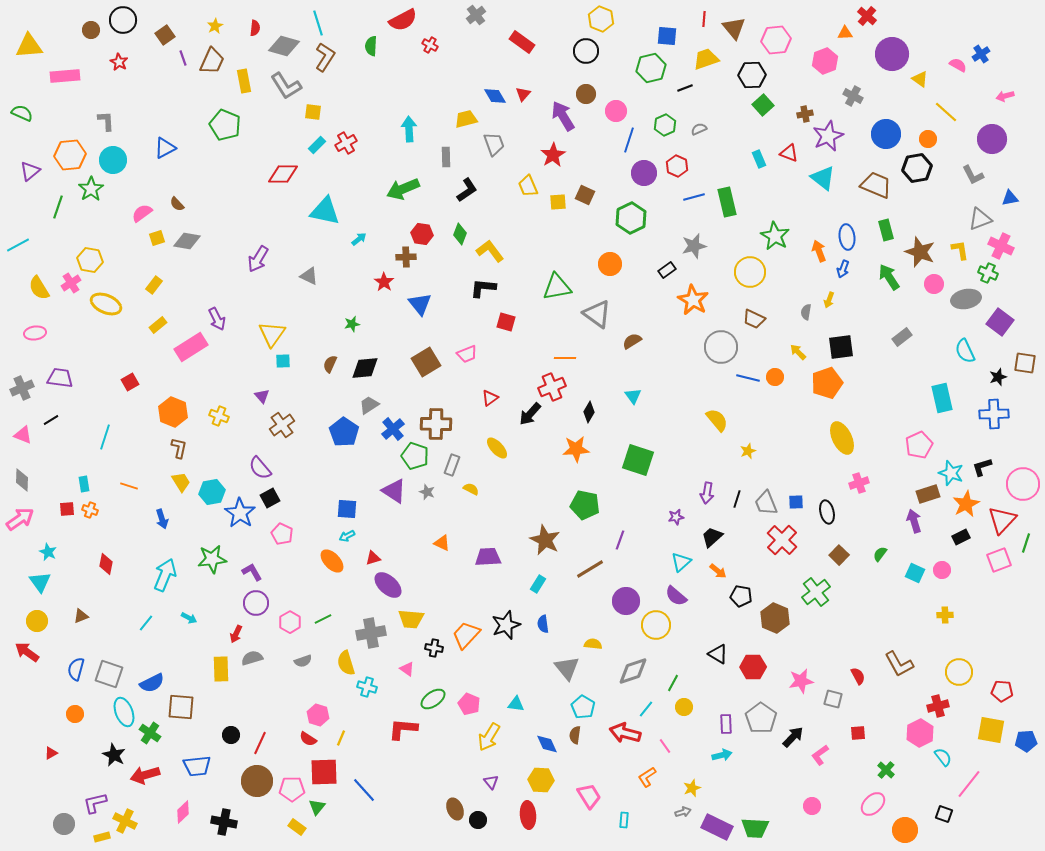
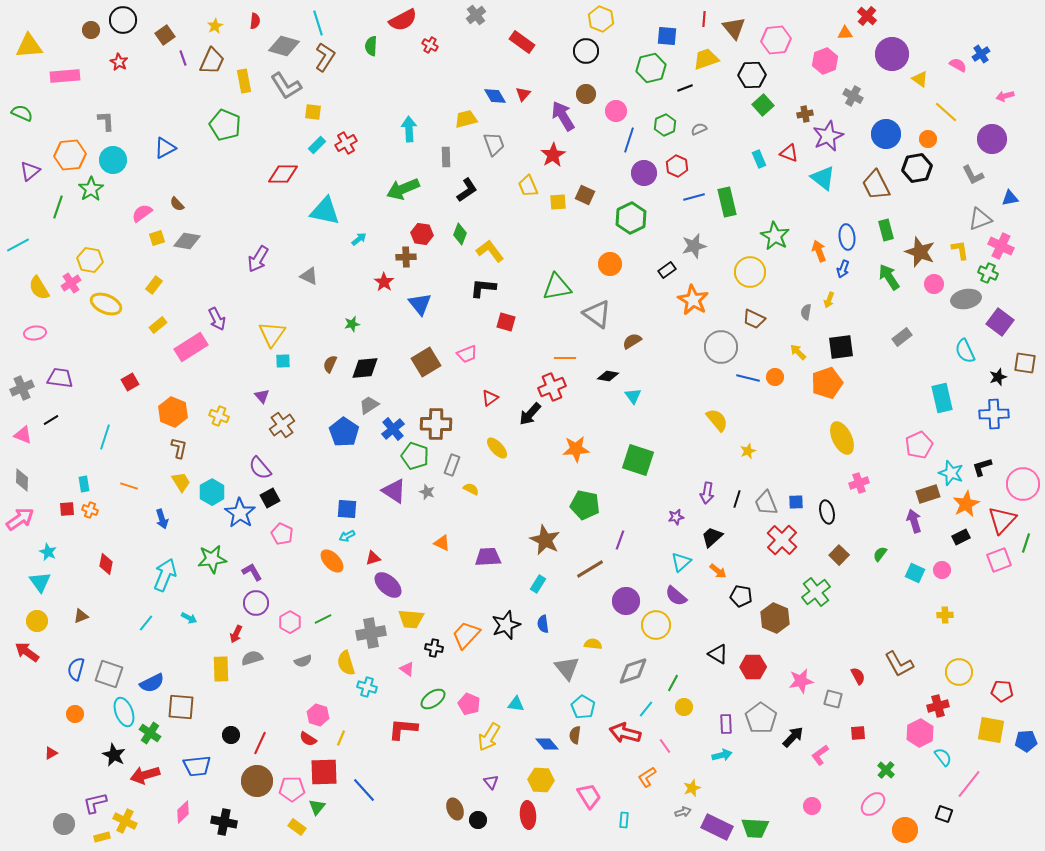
red semicircle at (255, 28): moved 7 px up
brown trapezoid at (876, 185): rotated 140 degrees counterclockwise
black diamond at (589, 412): moved 19 px right, 36 px up; rotated 70 degrees clockwise
cyan hexagon at (212, 492): rotated 20 degrees counterclockwise
blue diamond at (547, 744): rotated 15 degrees counterclockwise
